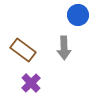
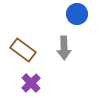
blue circle: moved 1 px left, 1 px up
